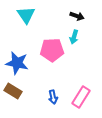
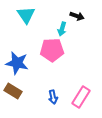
cyan arrow: moved 12 px left, 8 px up
